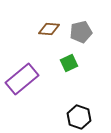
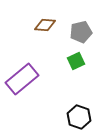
brown diamond: moved 4 px left, 4 px up
green square: moved 7 px right, 2 px up
